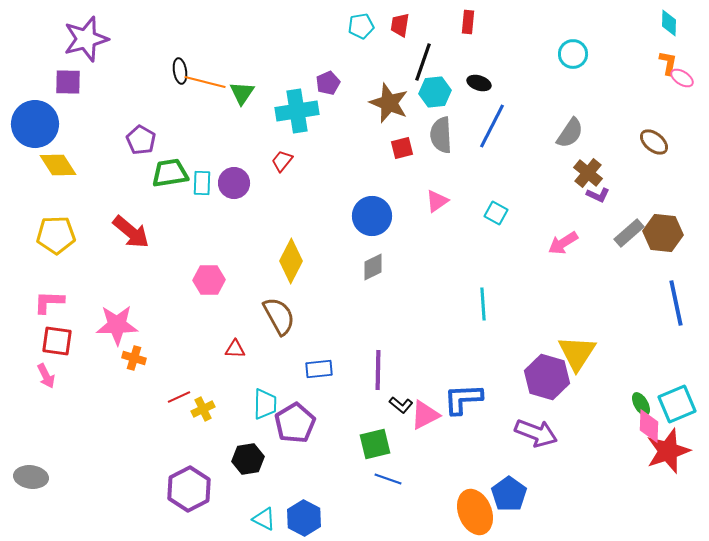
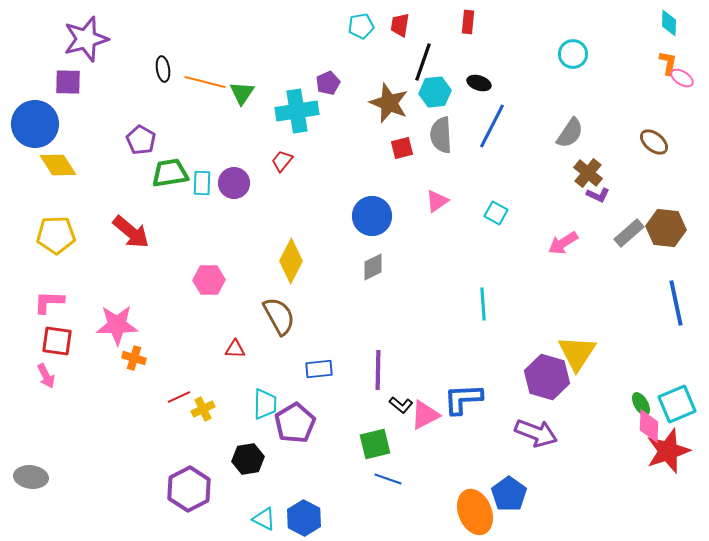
black ellipse at (180, 71): moved 17 px left, 2 px up
brown hexagon at (663, 233): moved 3 px right, 5 px up
